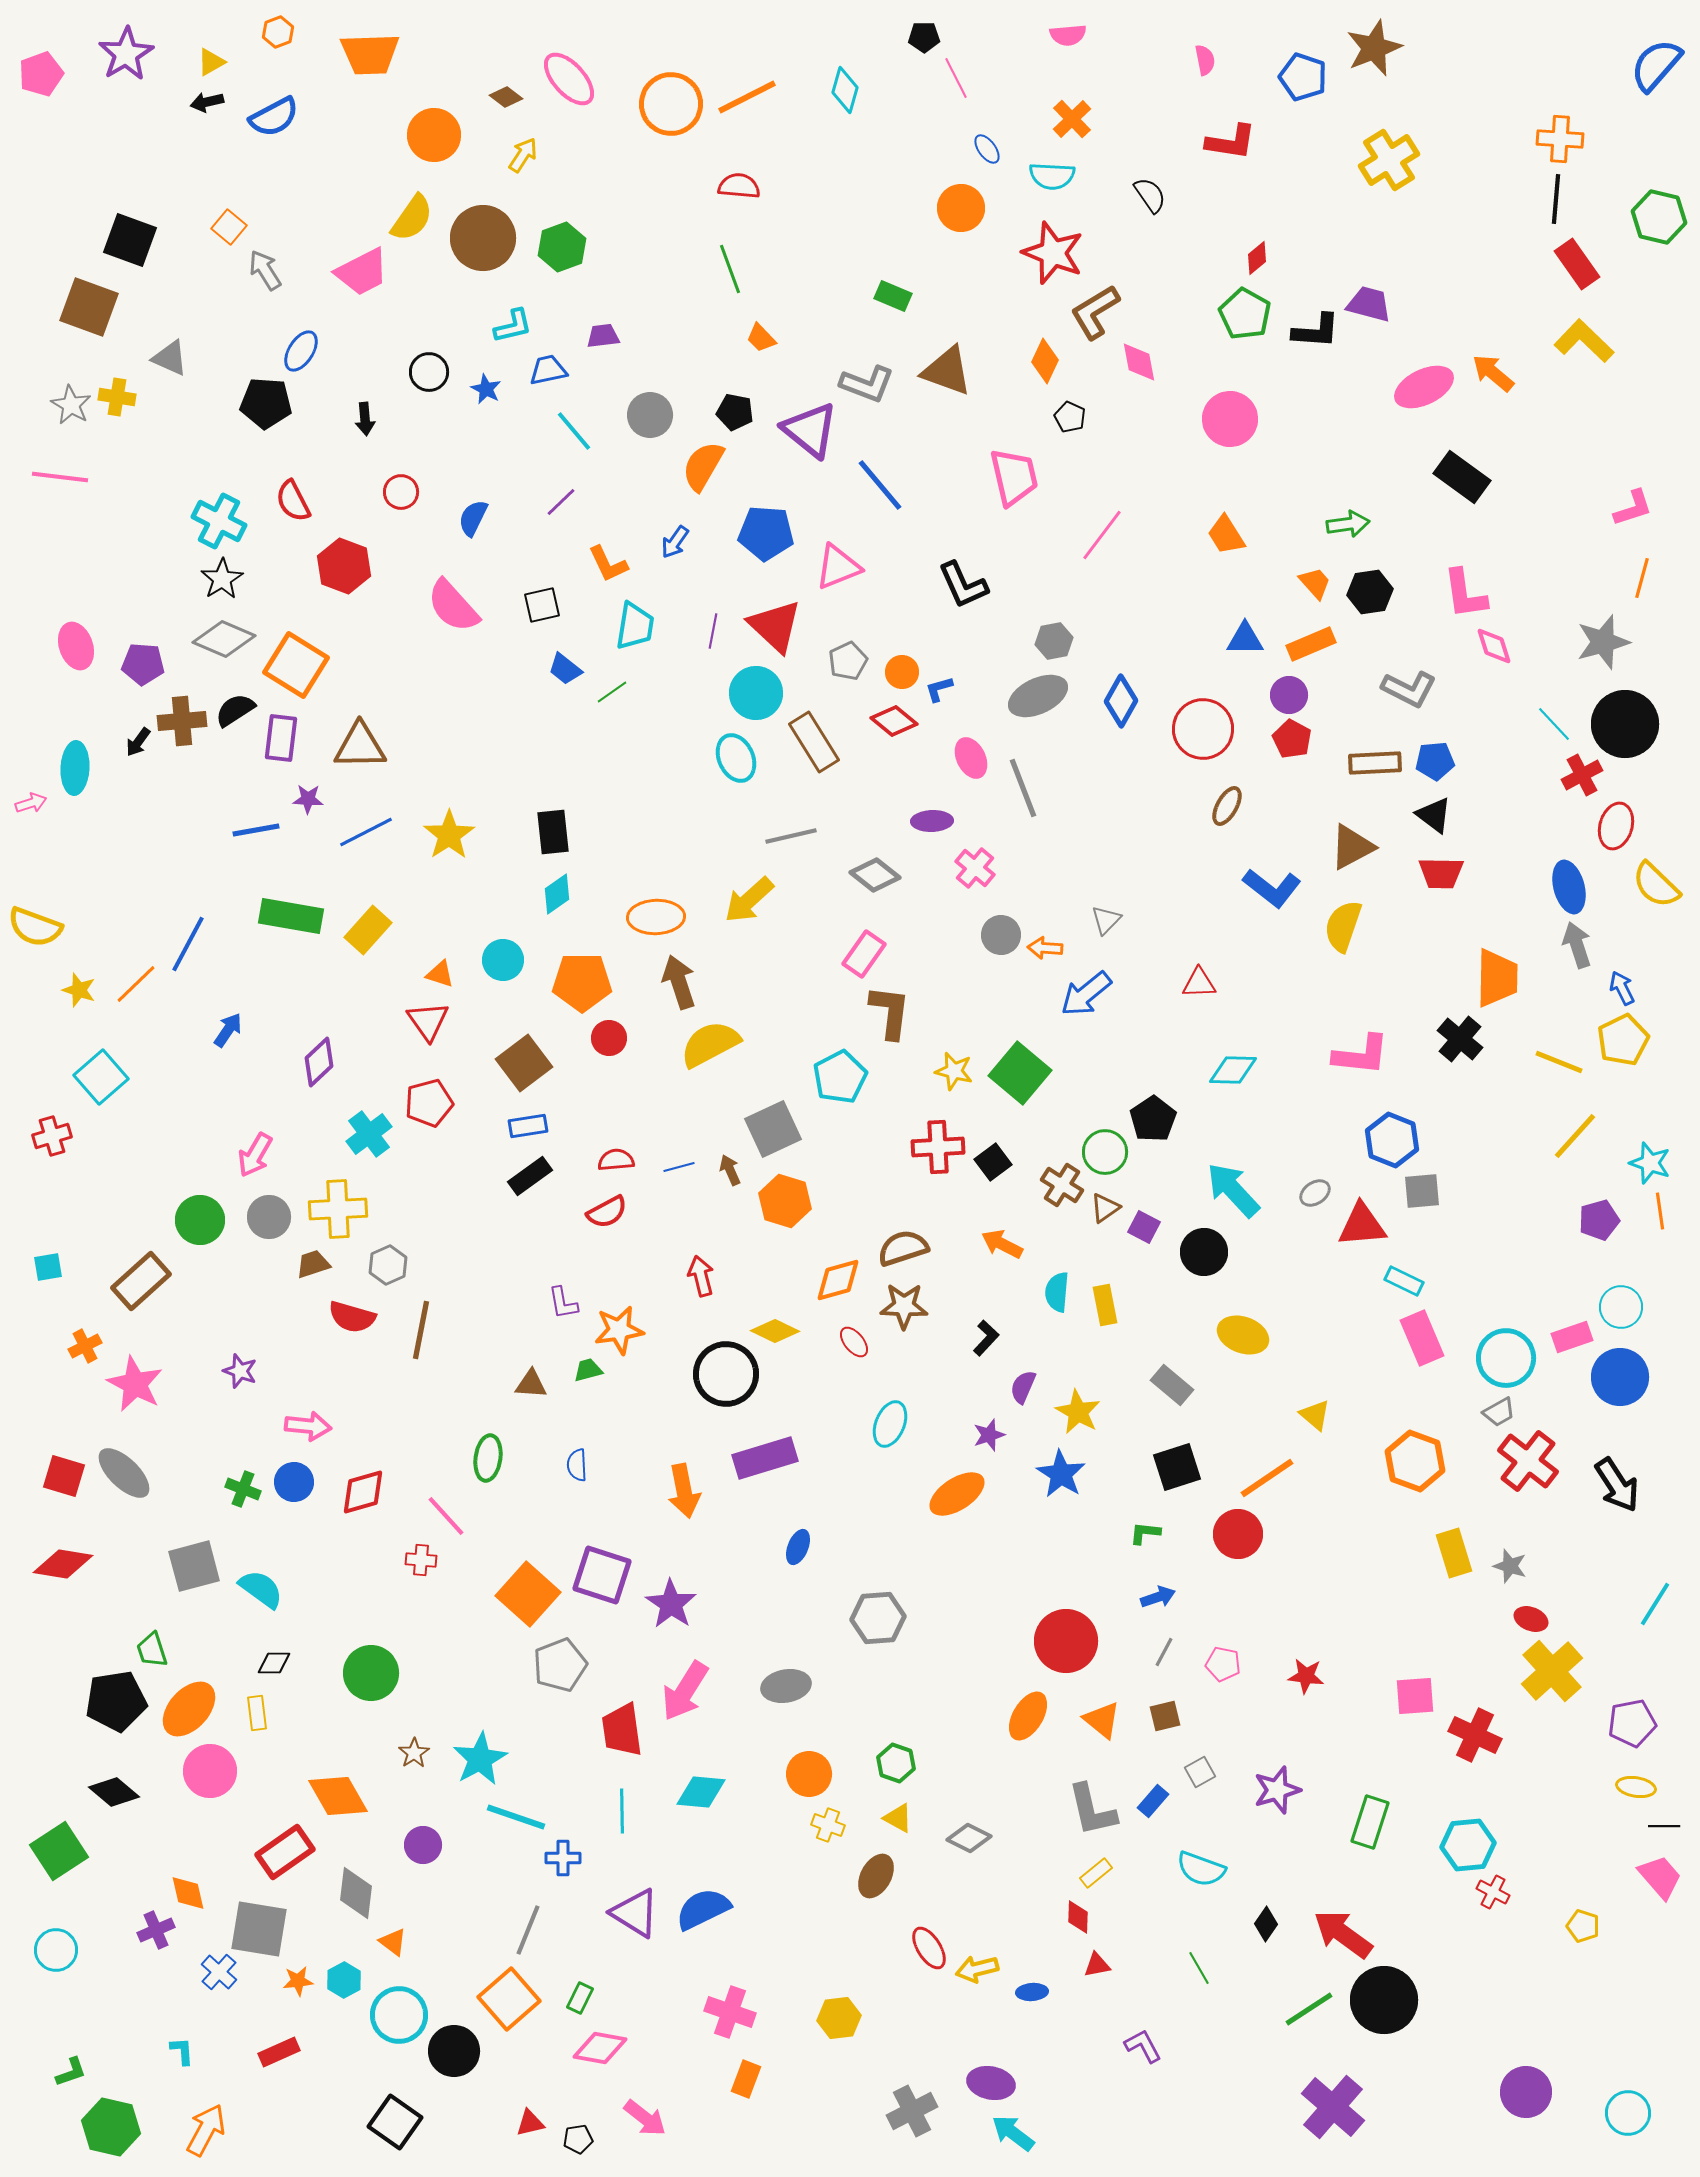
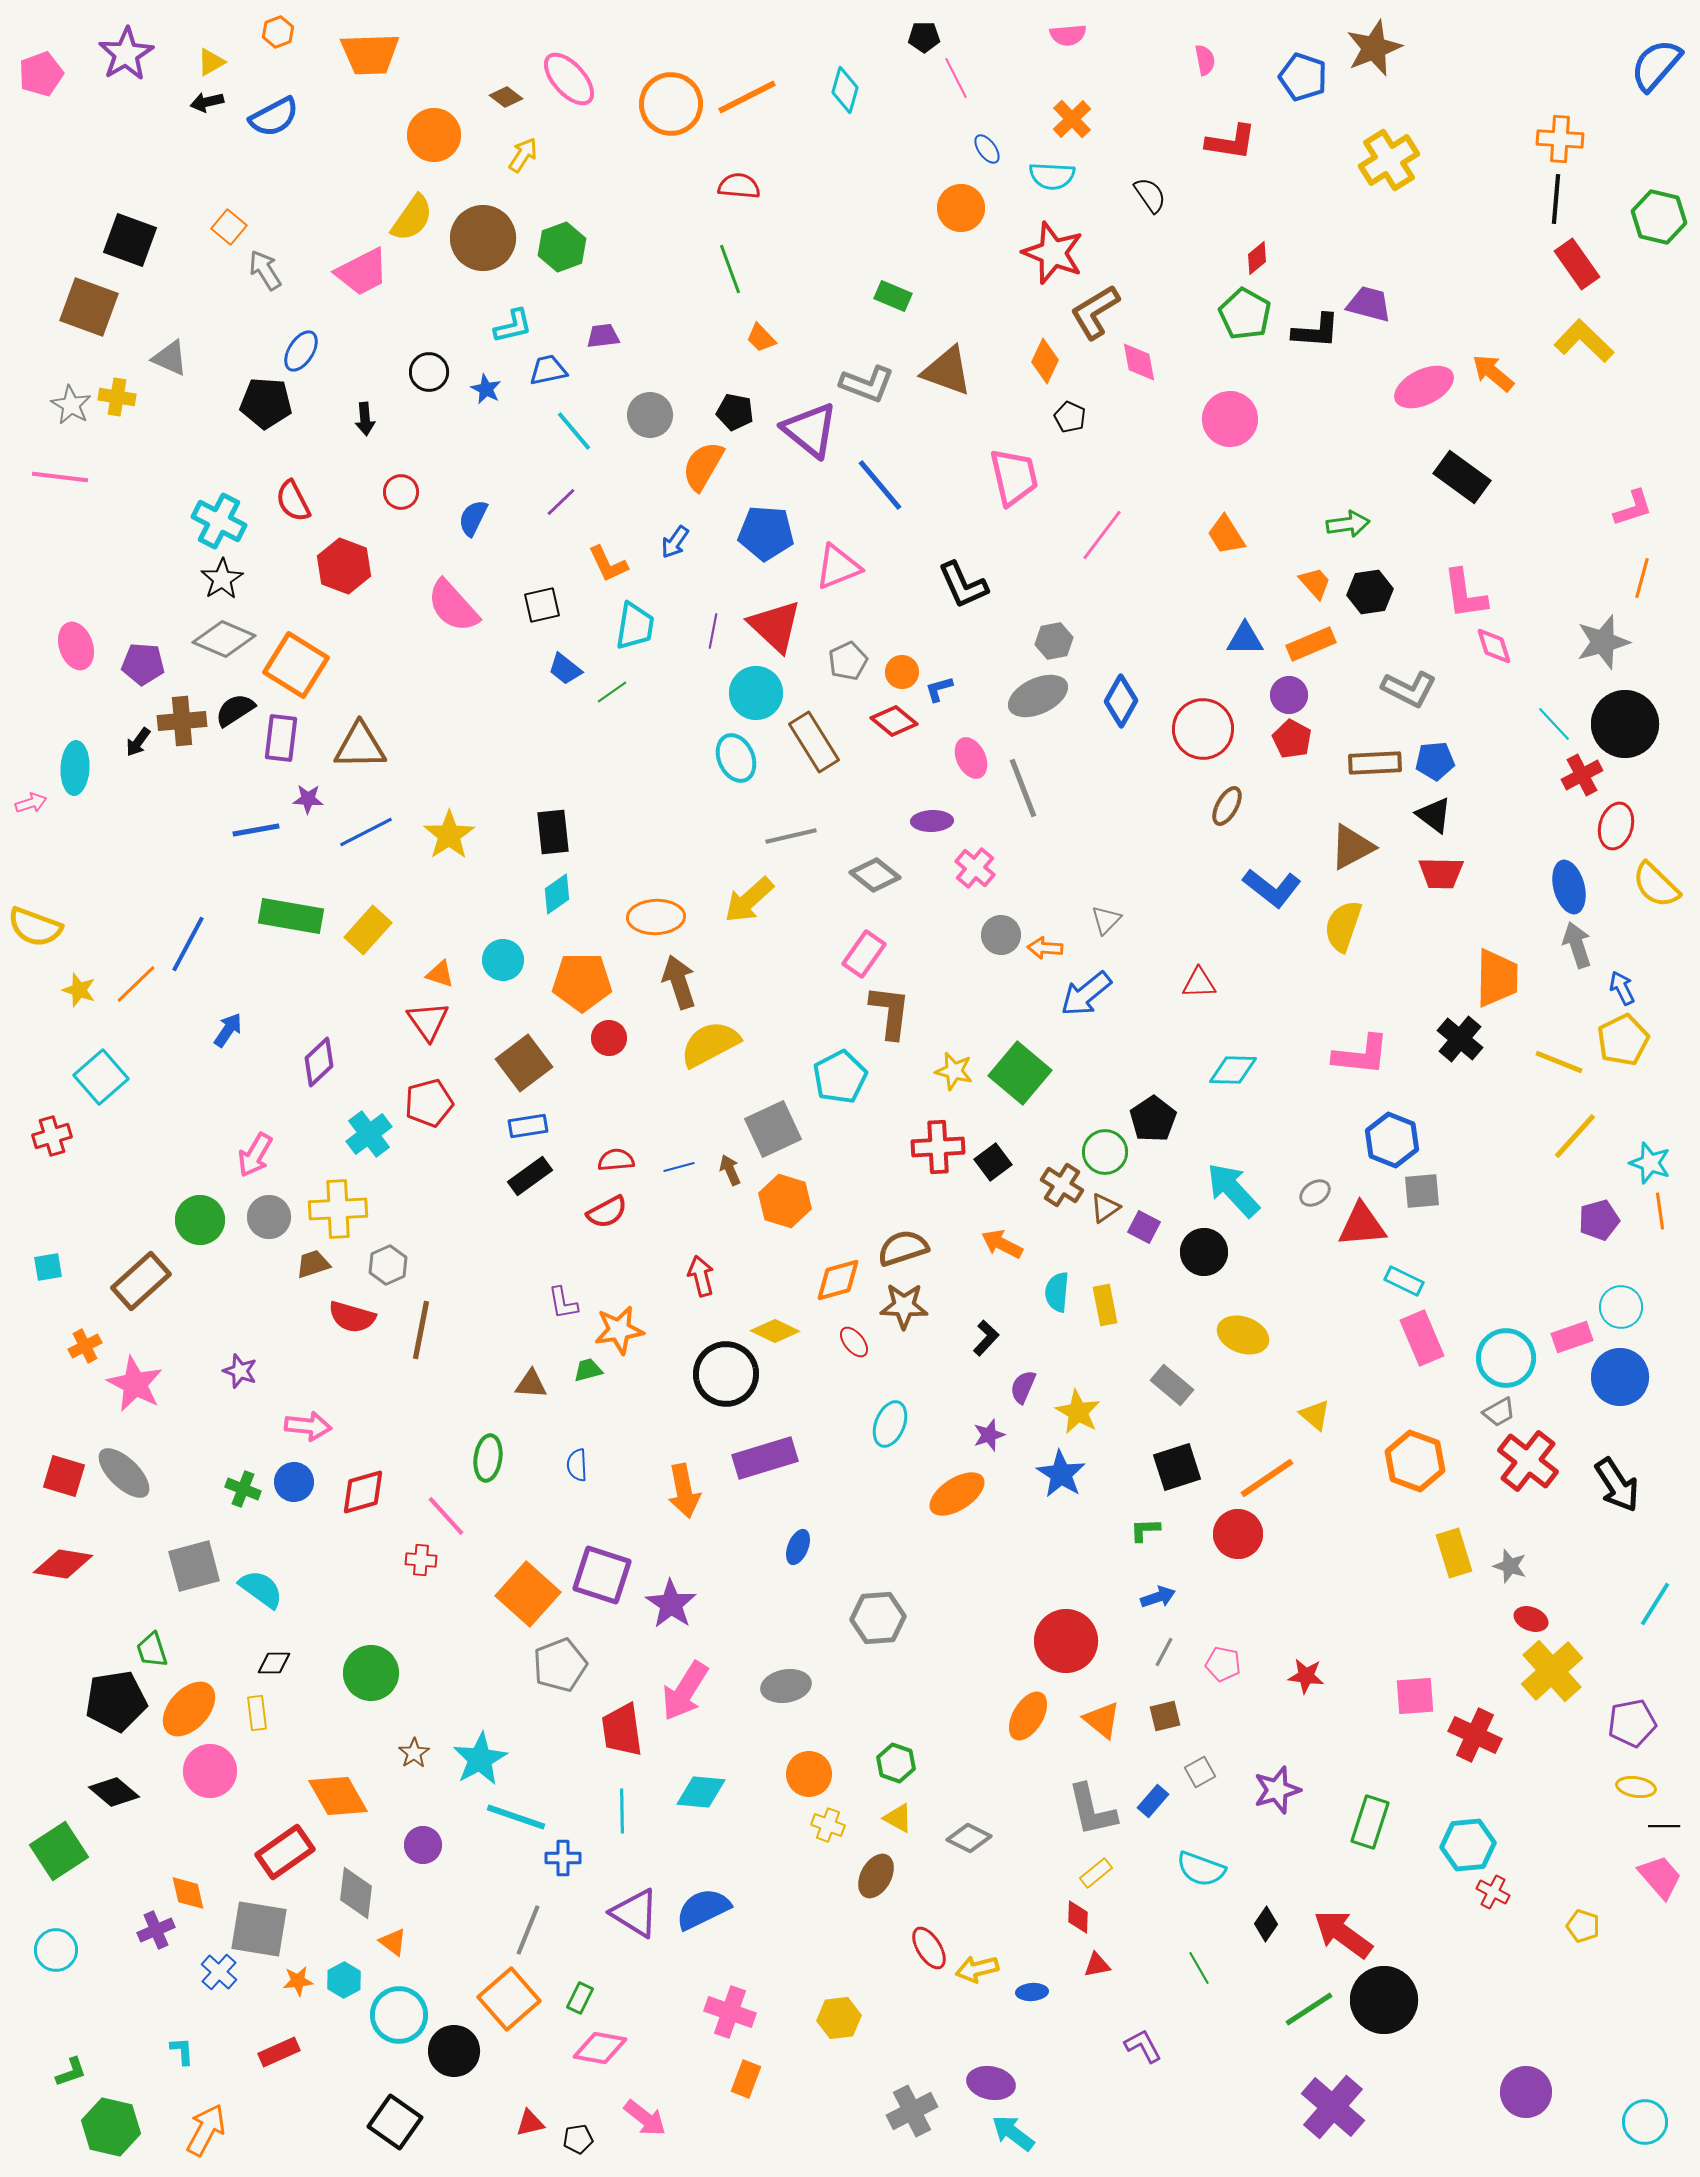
green L-shape at (1145, 1533): moved 3 px up; rotated 8 degrees counterclockwise
cyan circle at (1628, 2113): moved 17 px right, 9 px down
